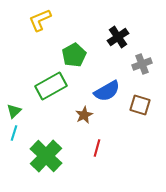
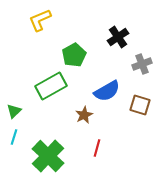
cyan line: moved 4 px down
green cross: moved 2 px right
